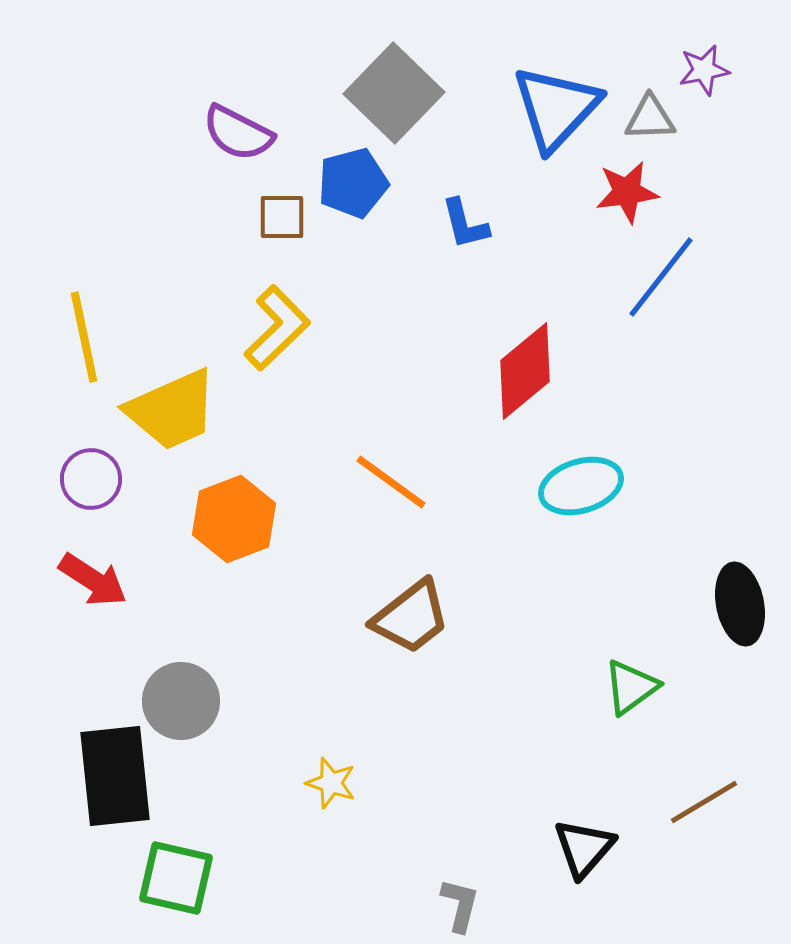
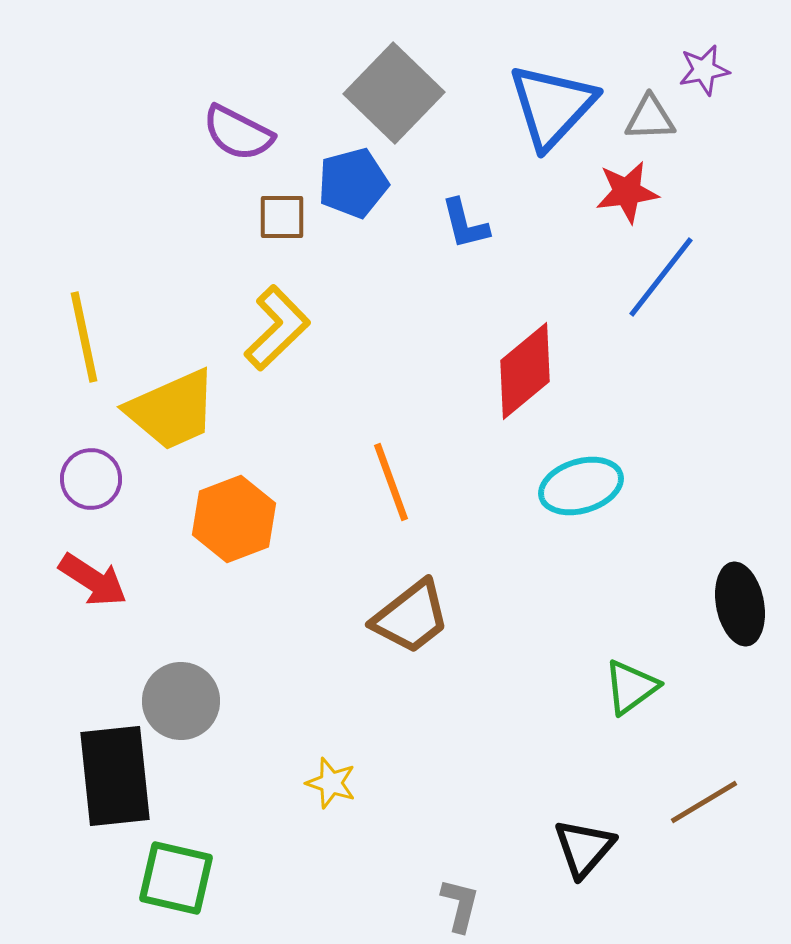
blue triangle: moved 4 px left, 2 px up
orange line: rotated 34 degrees clockwise
